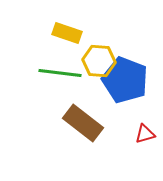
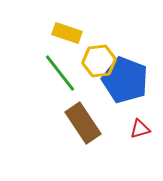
yellow hexagon: rotated 12 degrees counterclockwise
green line: rotated 45 degrees clockwise
brown rectangle: rotated 18 degrees clockwise
red triangle: moved 5 px left, 5 px up
